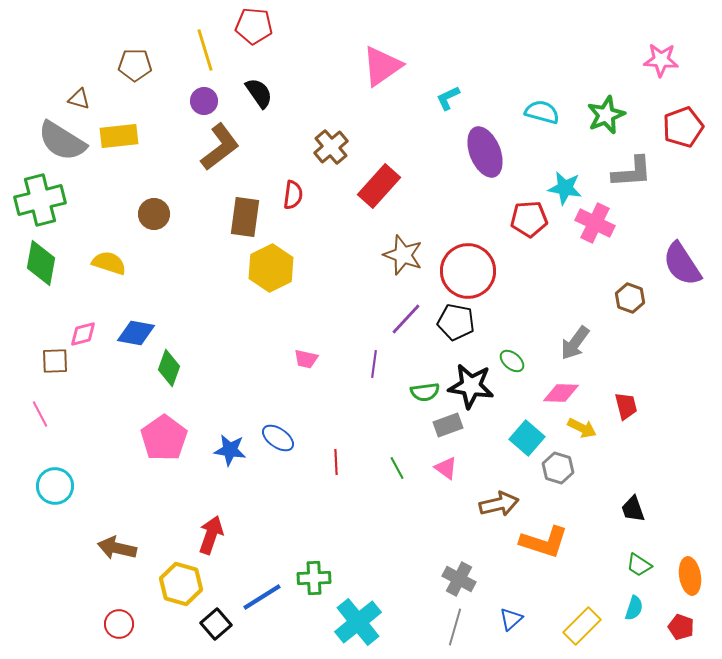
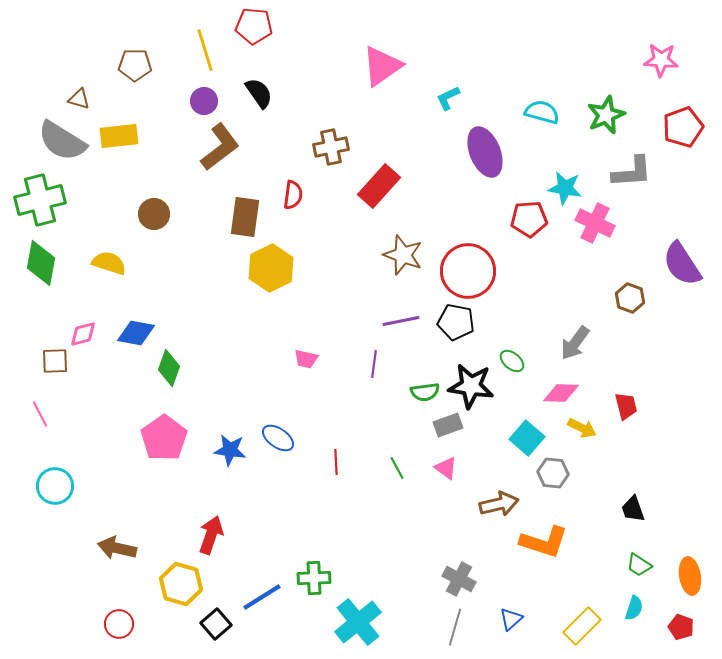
brown cross at (331, 147): rotated 28 degrees clockwise
purple line at (406, 319): moved 5 px left, 2 px down; rotated 36 degrees clockwise
gray hexagon at (558, 468): moved 5 px left, 5 px down; rotated 12 degrees counterclockwise
